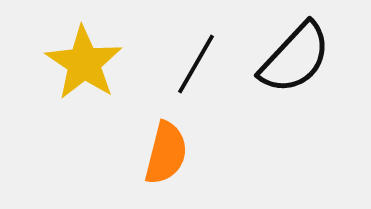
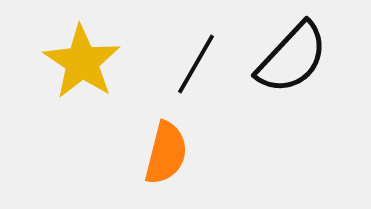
black semicircle: moved 3 px left
yellow star: moved 2 px left, 1 px up
